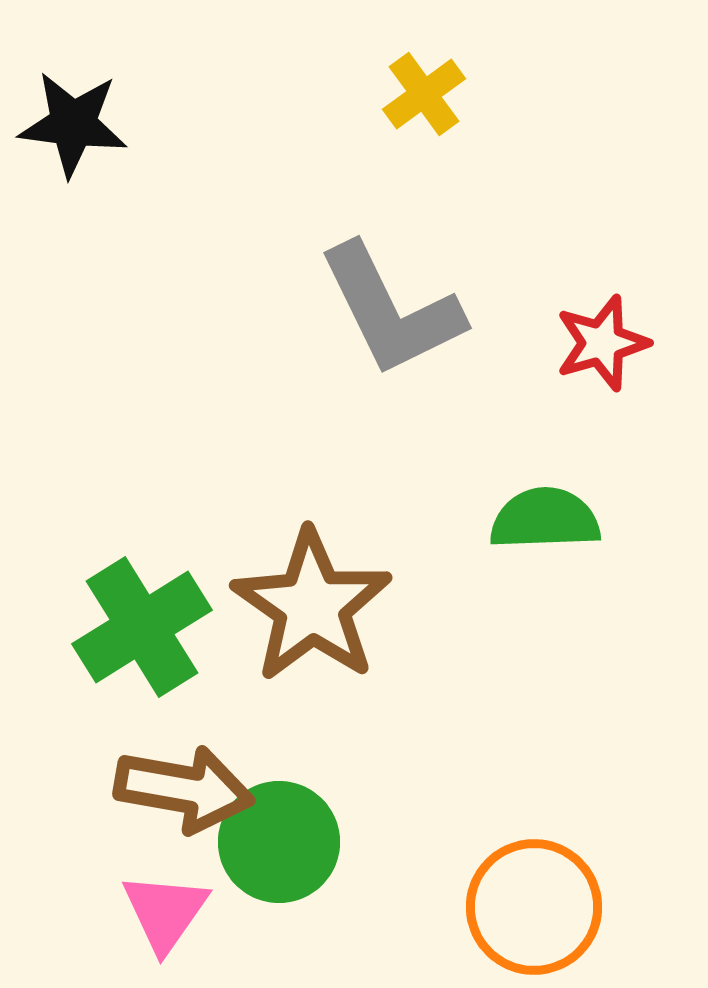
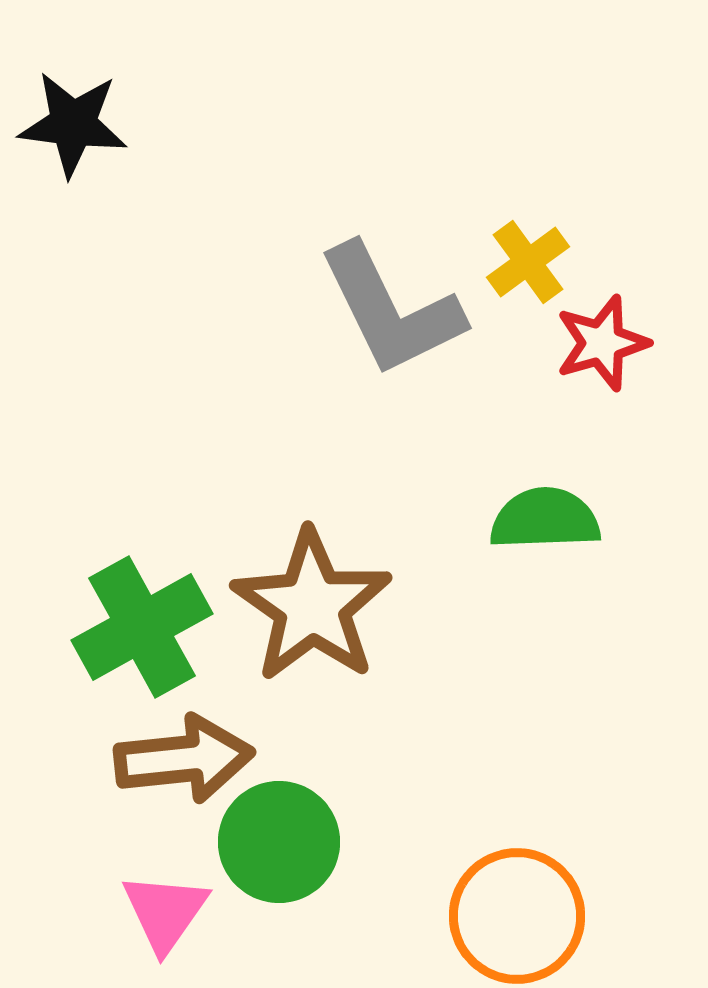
yellow cross: moved 104 px right, 168 px down
green cross: rotated 3 degrees clockwise
brown arrow: moved 30 px up; rotated 16 degrees counterclockwise
orange circle: moved 17 px left, 9 px down
